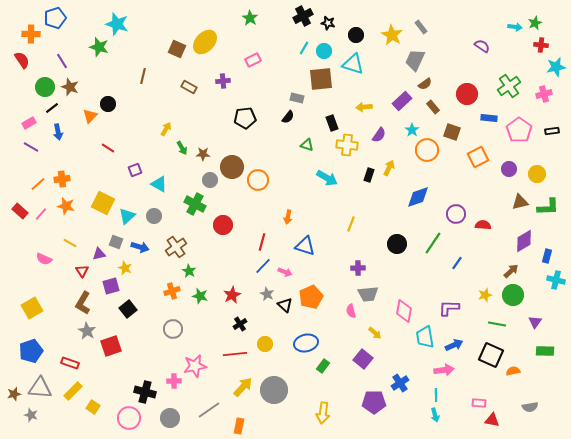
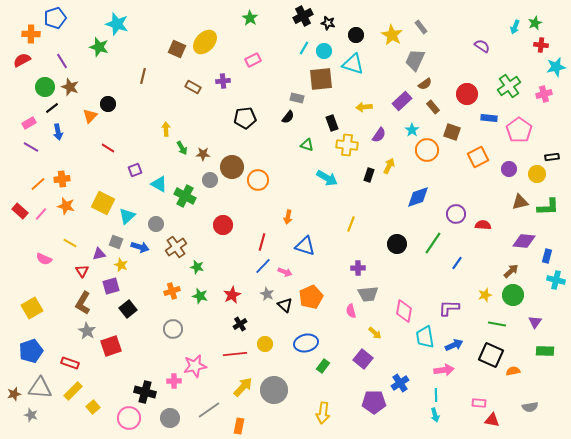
cyan arrow at (515, 27): rotated 104 degrees clockwise
red semicircle at (22, 60): rotated 84 degrees counterclockwise
brown rectangle at (189, 87): moved 4 px right
yellow arrow at (166, 129): rotated 32 degrees counterclockwise
black rectangle at (552, 131): moved 26 px down
yellow arrow at (389, 168): moved 2 px up
green cross at (195, 204): moved 10 px left, 8 px up
gray circle at (154, 216): moved 2 px right, 8 px down
purple diamond at (524, 241): rotated 35 degrees clockwise
yellow star at (125, 268): moved 4 px left, 3 px up
green star at (189, 271): moved 8 px right, 4 px up; rotated 16 degrees counterclockwise
yellow square at (93, 407): rotated 16 degrees clockwise
